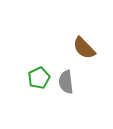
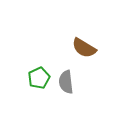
brown semicircle: rotated 15 degrees counterclockwise
